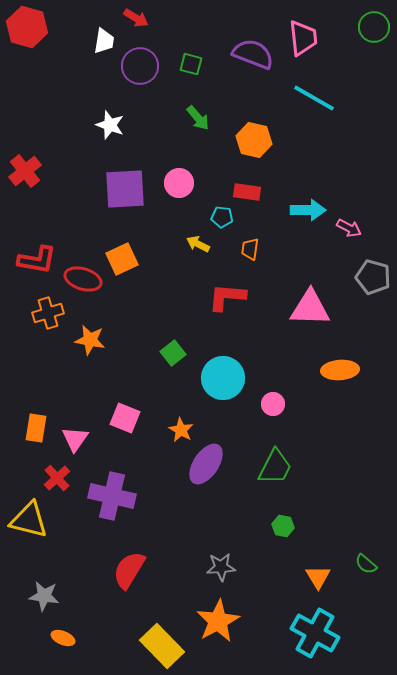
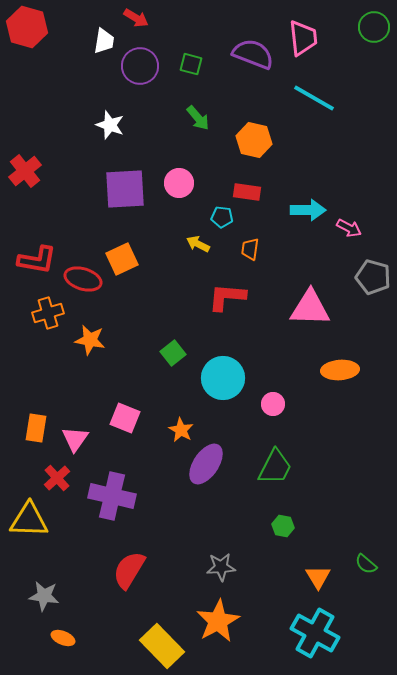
yellow triangle at (29, 520): rotated 12 degrees counterclockwise
